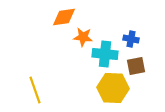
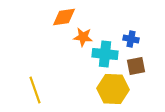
yellow hexagon: moved 1 px down
